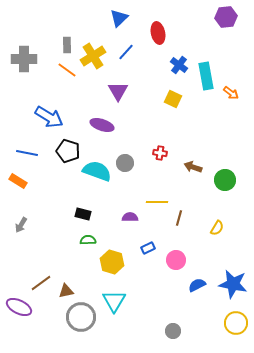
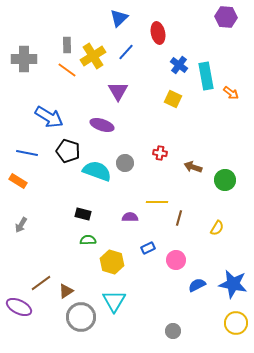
purple hexagon at (226, 17): rotated 10 degrees clockwise
brown triangle at (66, 291): rotated 21 degrees counterclockwise
